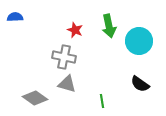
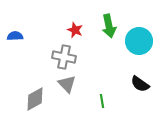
blue semicircle: moved 19 px down
gray triangle: rotated 30 degrees clockwise
gray diamond: moved 1 px down; rotated 65 degrees counterclockwise
